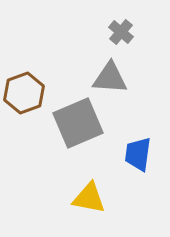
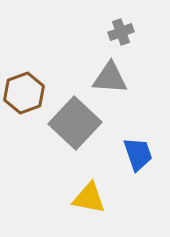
gray cross: rotated 30 degrees clockwise
gray square: moved 3 px left; rotated 24 degrees counterclockwise
blue trapezoid: rotated 153 degrees clockwise
